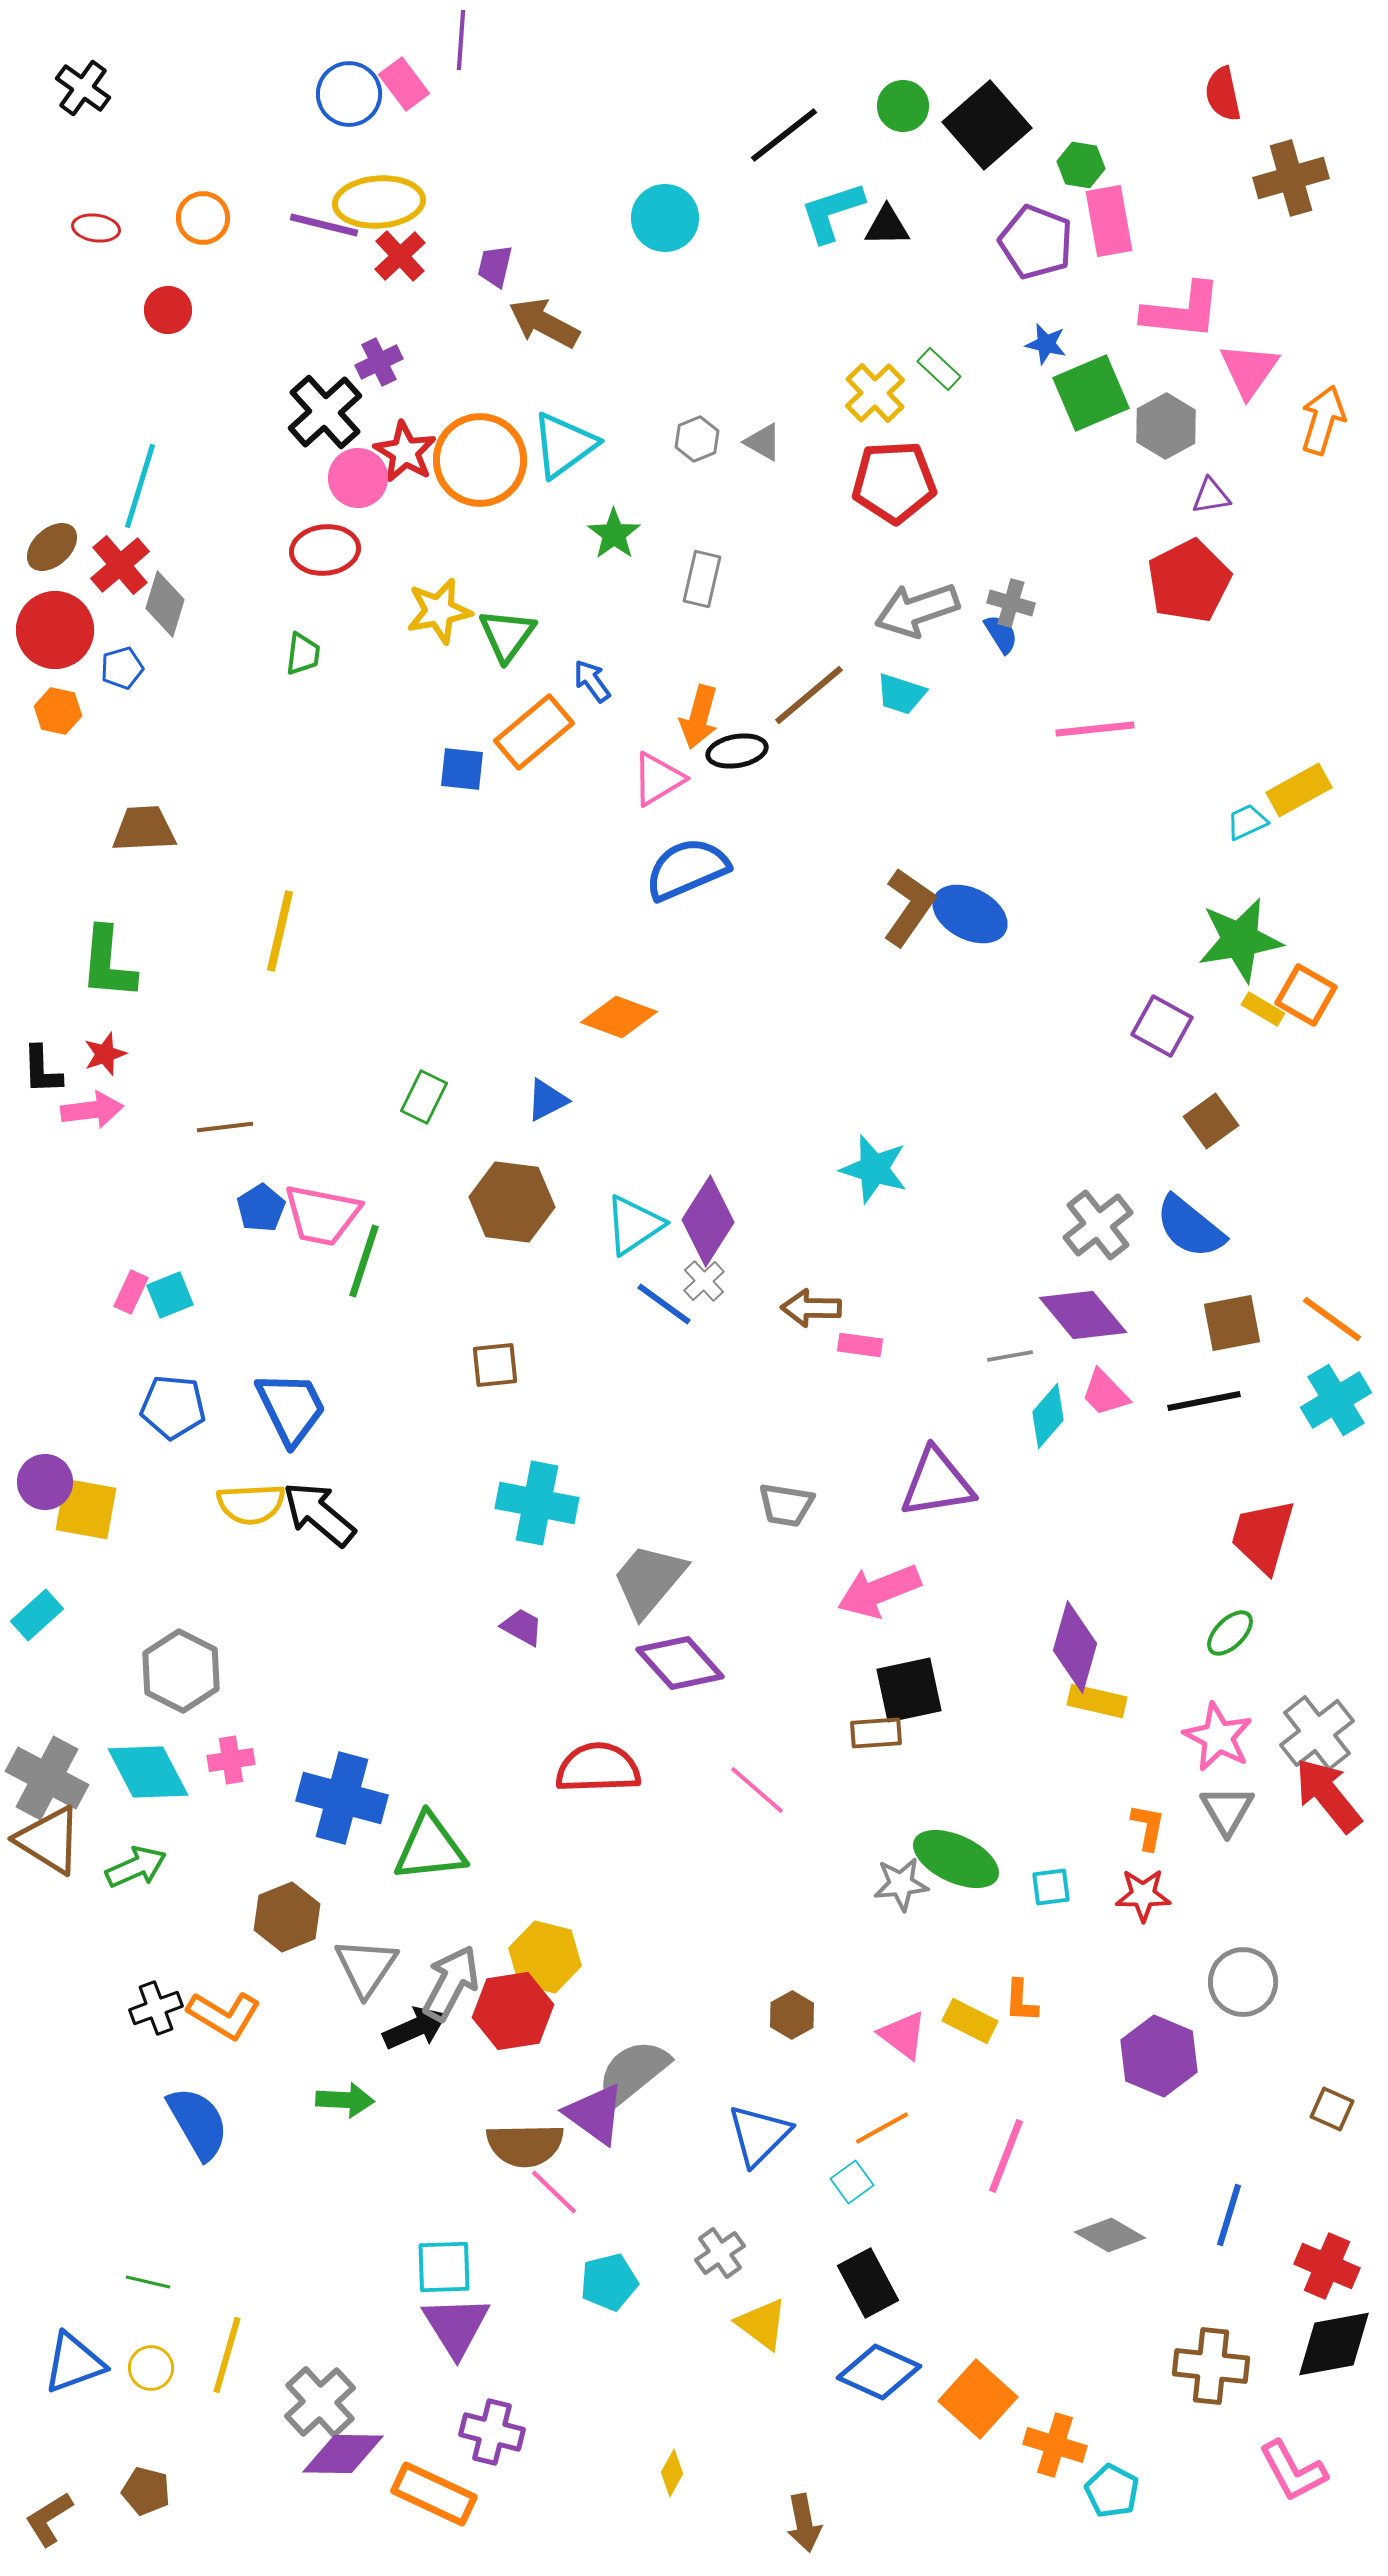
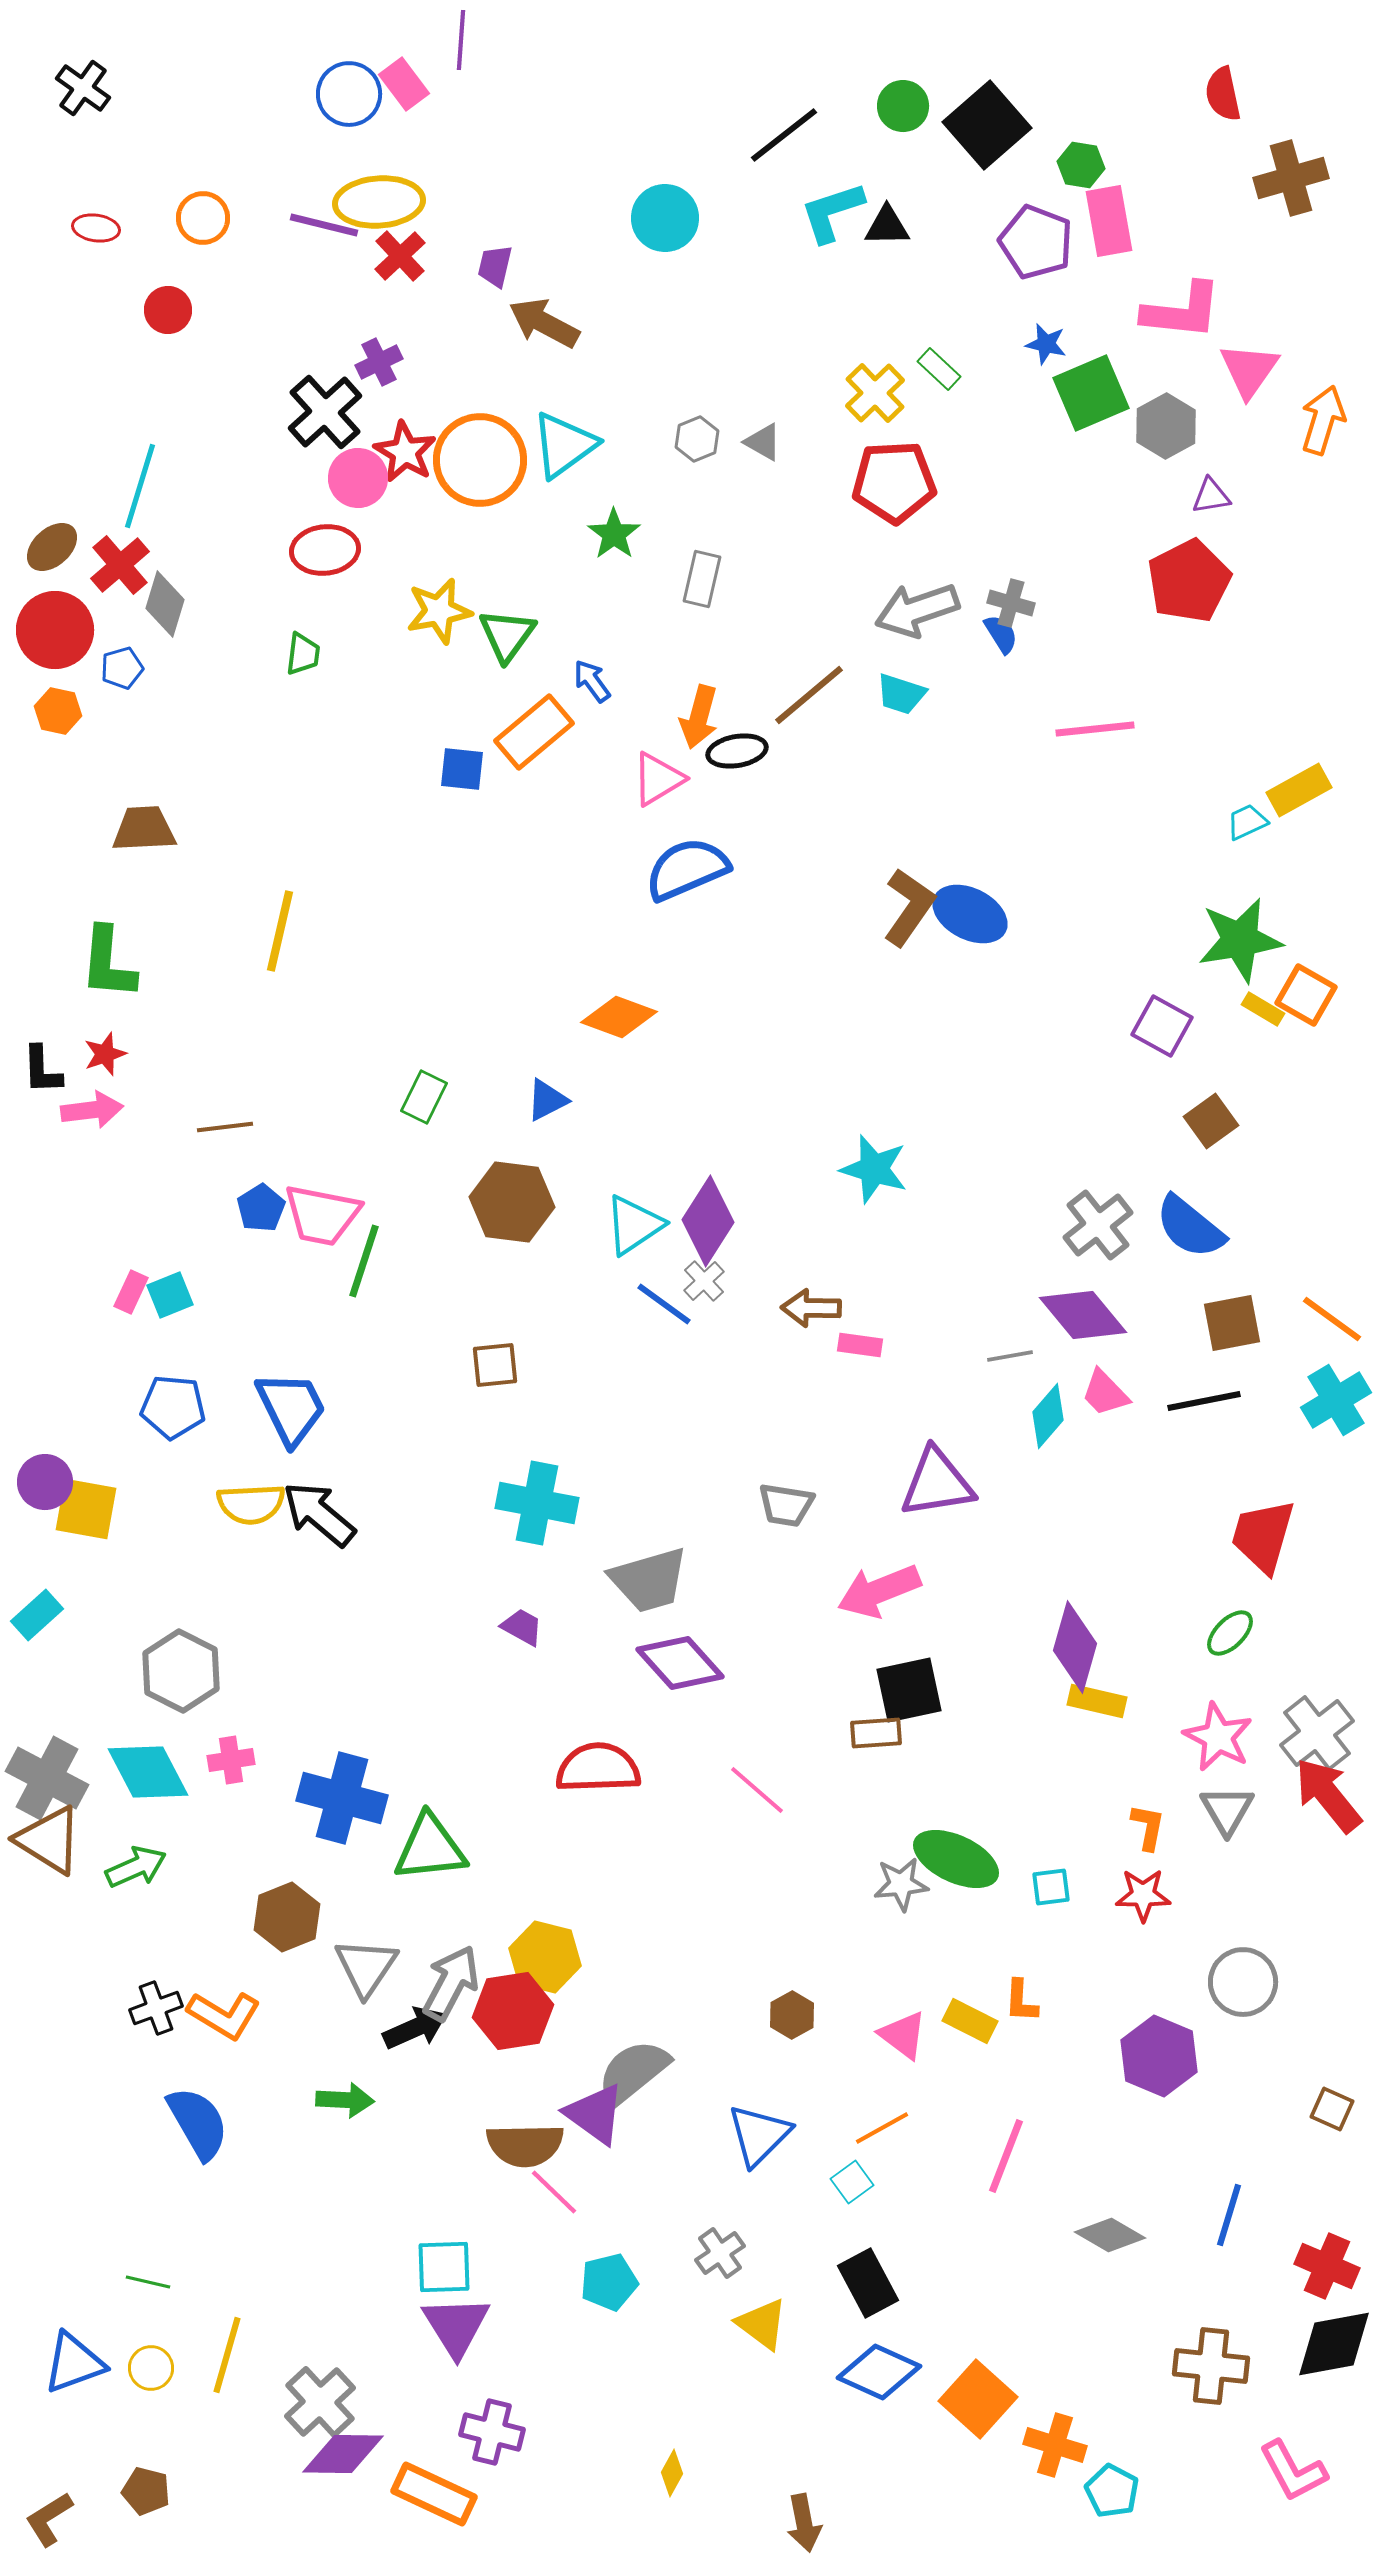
gray trapezoid at (649, 1580): rotated 146 degrees counterclockwise
